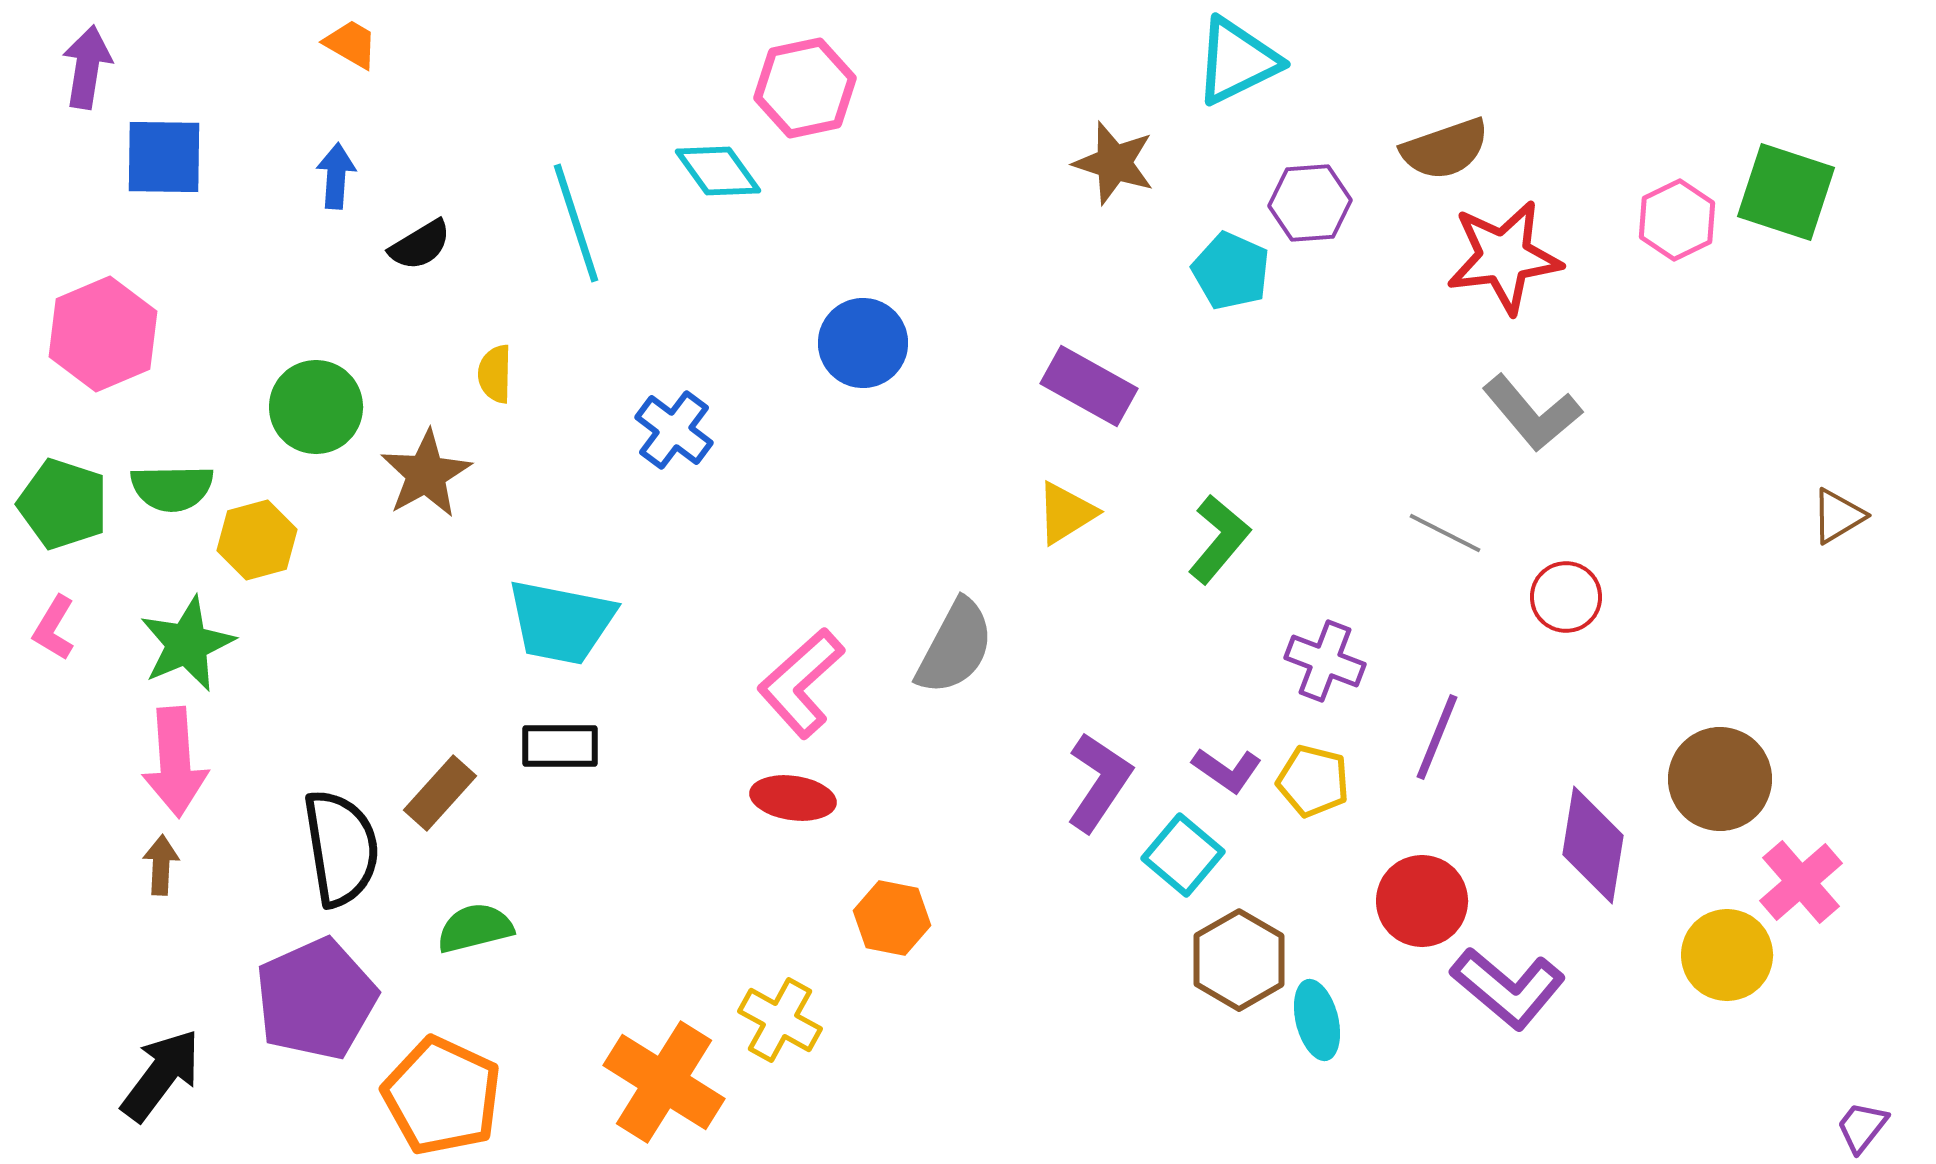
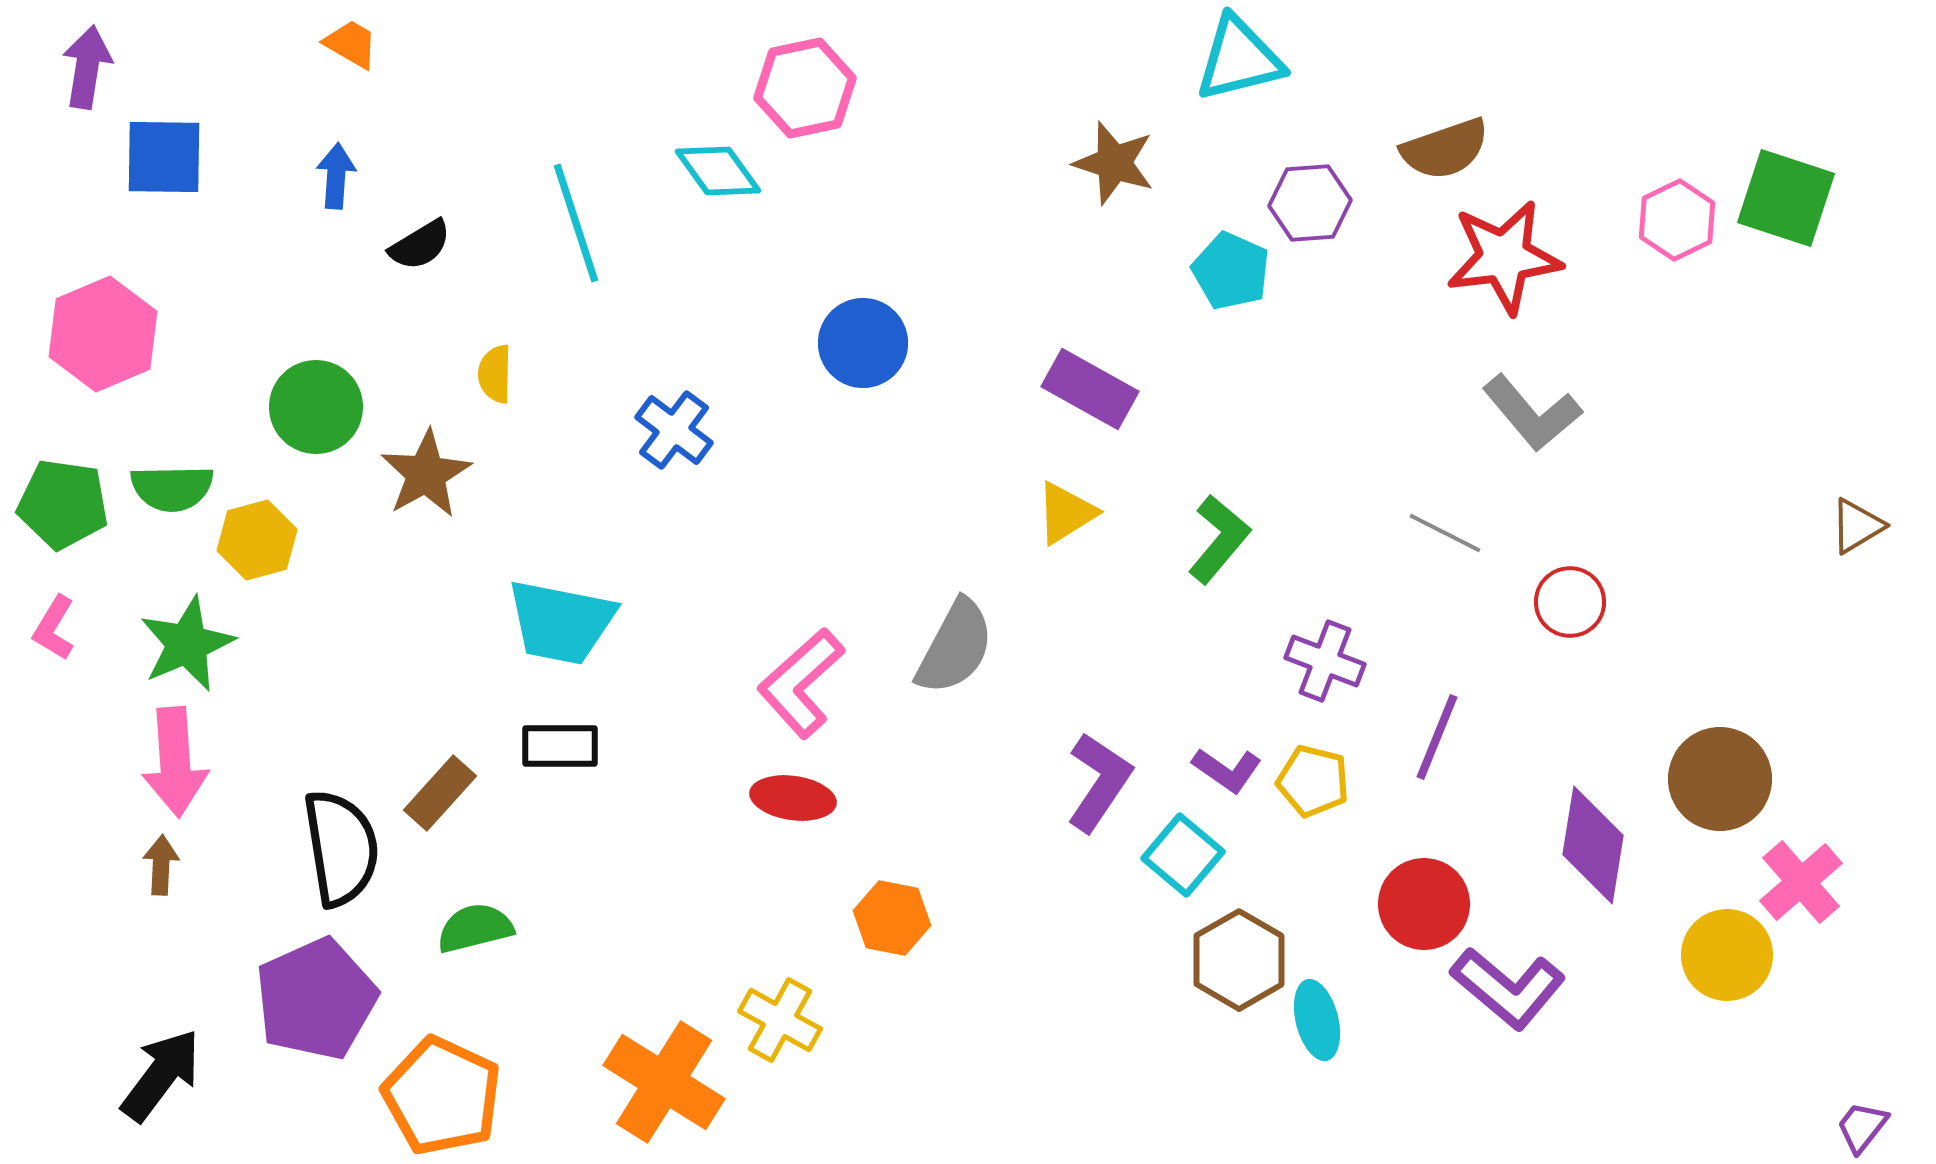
cyan triangle at (1237, 61): moved 2 px right, 2 px up; rotated 12 degrees clockwise
green square at (1786, 192): moved 6 px down
purple rectangle at (1089, 386): moved 1 px right, 3 px down
green pentagon at (63, 504): rotated 10 degrees counterclockwise
brown triangle at (1838, 516): moved 19 px right, 10 px down
red circle at (1566, 597): moved 4 px right, 5 px down
red circle at (1422, 901): moved 2 px right, 3 px down
